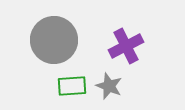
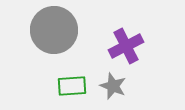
gray circle: moved 10 px up
gray star: moved 4 px right
